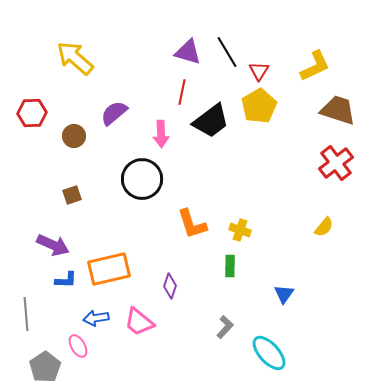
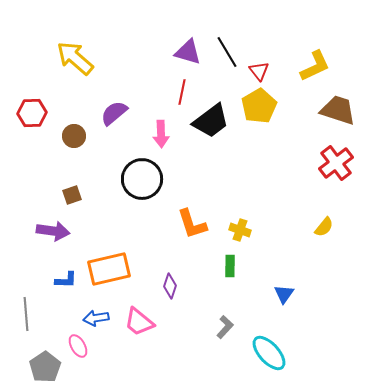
red triangle: rotated 10 degrees counterclockwise
purple arrow: moved 14 px up; rotated 16 degrees counterclockwise
